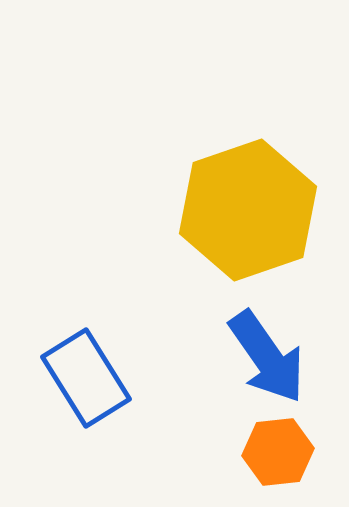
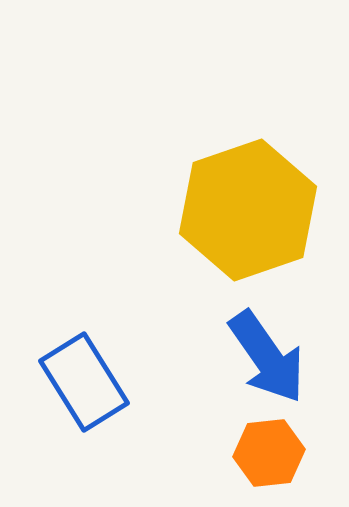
blue rectangle: moved 2 px left, 4 px down
orange hexagon: moved 9 px left, 1 px down
